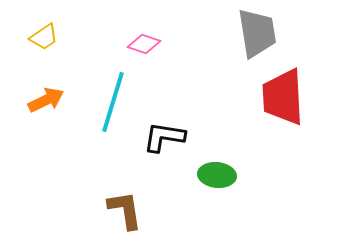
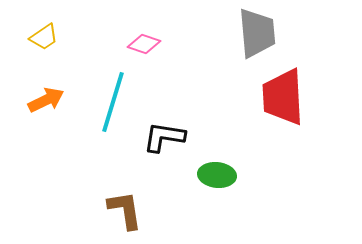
gray trapezoid: rotated 4 degrees clockwise
